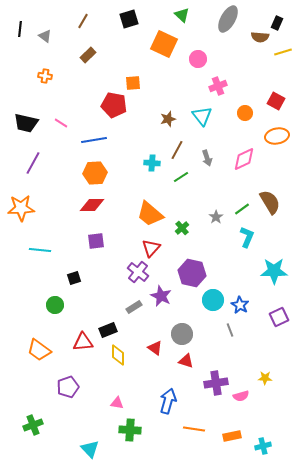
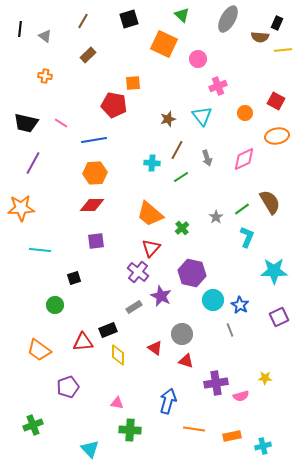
yellow line at (283, 52): moved 2 px up; rotated 12 degrees clockwise
